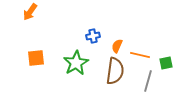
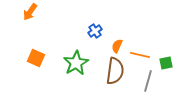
blue cross: moved 2 px right, 5 px up; rotated 24 degrees counterclockwise
orange square: rotated 30 degrees clockwise
